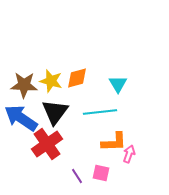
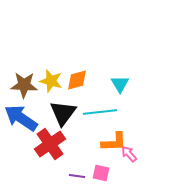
orange diamond: moved 2 px down
cyan triangle: moved 2 px right
black triangle: moved 8 px right, 1 px down
red cross: moved 3 px right
pink arrow: rotated 60 degrees counterclockwise
purple line: rotated 49 degrees counterclockwise
